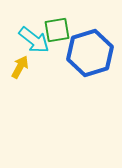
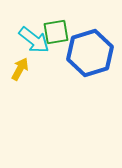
green square: moved 1 px left, 2 px down
yellow arrow: moved 2 px down
